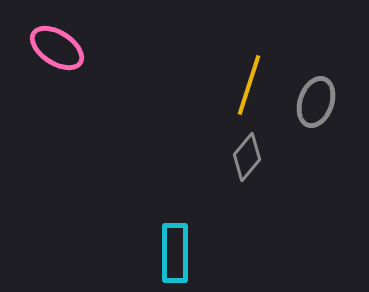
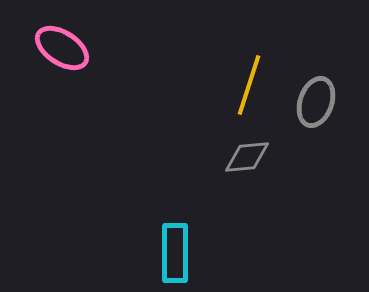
pink ellipse: moved 5 px right
gray diamond: rotated 45 degrees clockwise
